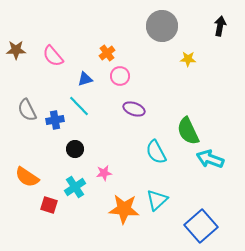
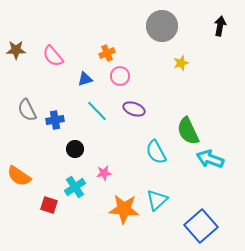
orange cross: rotated 14 degrees clockwise
yellow star: moved 7 px left, 4 px down; rotated 21 degrees counterclockwise
cyan line: moved 18 px right, 5 px down
orange semicircle: moved 8 px left, 1 px up
